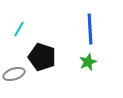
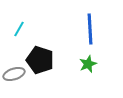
black pentagon: moved 2 px left, 3 px down
green star: moved 2 px down
